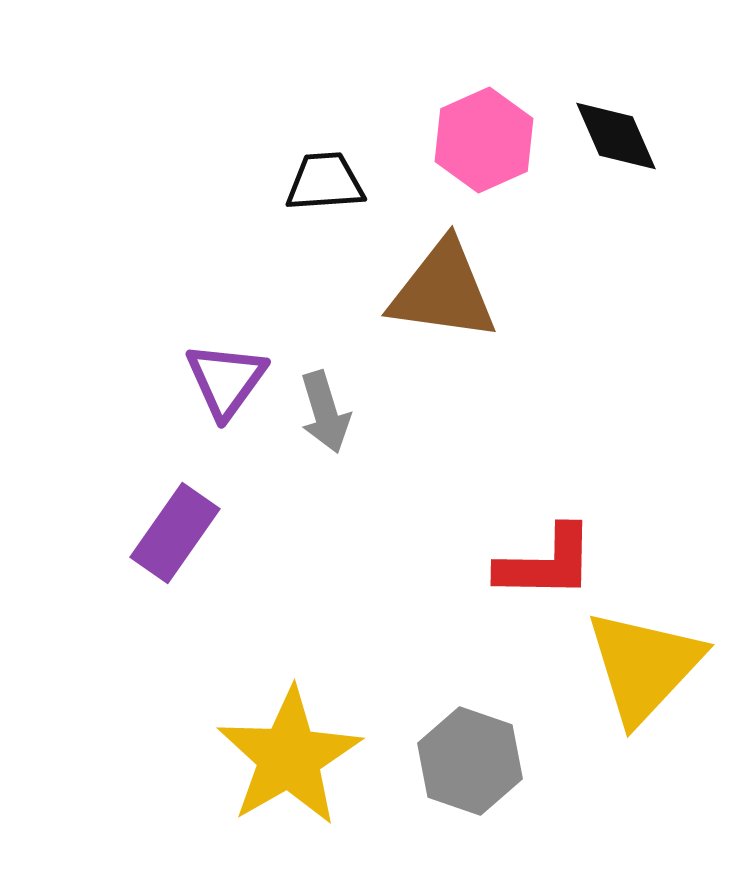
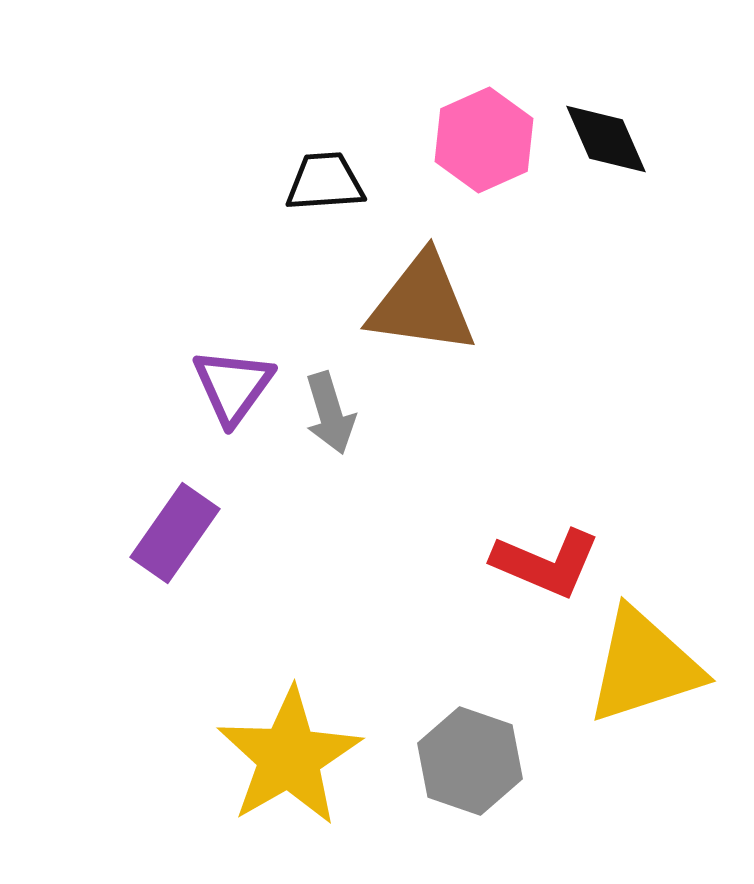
black diamond: moved 10 px left, 3 px down
brown triangle: moved 21 px left, 13 px down
purple triangle: moved 7 px right, 6 px down
gray arrow: moved 5 px right, 1 px down
red L-shape: rotated 22 degrees clockwise
yellow triangle: rotated 29 degrees clockwise
